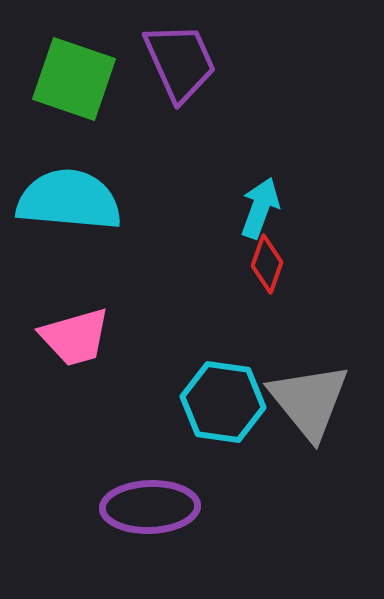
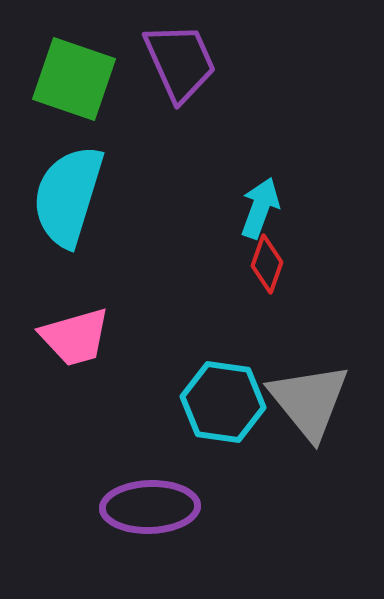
cyan semicircle: moved 1 px left, 4 px up; rotated 78 degrees counterclockwise
